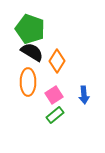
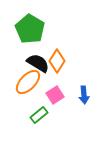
green pentagon: rotated 12 degrees clockwise
black semicircle: moved 6 px right, 11 px down
orange ellipse: rotated 44 degrees clockwise
pink square: moved 1 px right
green rectangle: moved 16 px left
